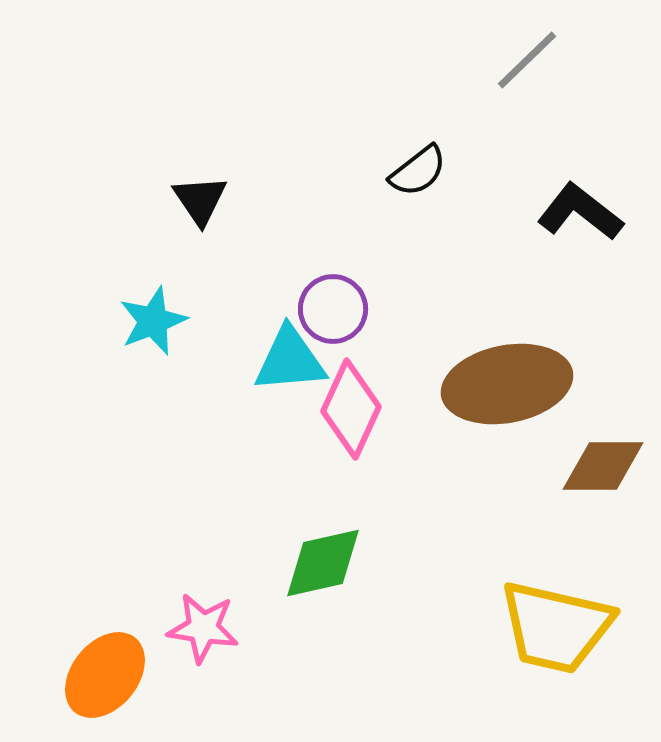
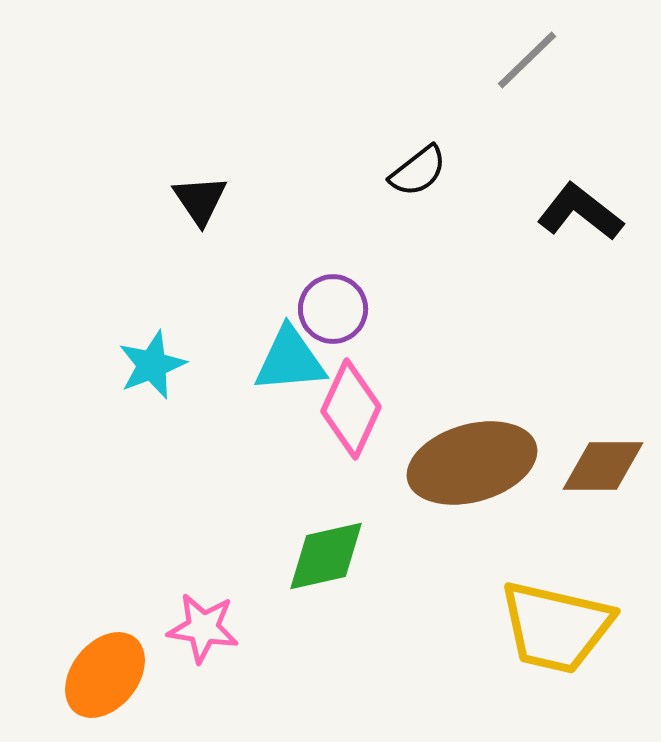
cyan star: moved 1 px left, 44 px down
brown ellipse: moved 35 px left, 79 px down; rotated 5 degrees counterclockwise
green diamond: moved 3 px right, 7 px up
